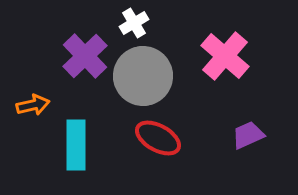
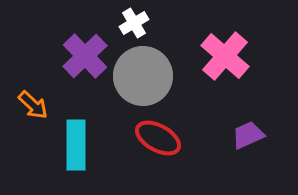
orange arrow: rotated 56 degrees clockwise
